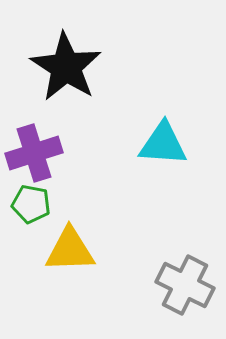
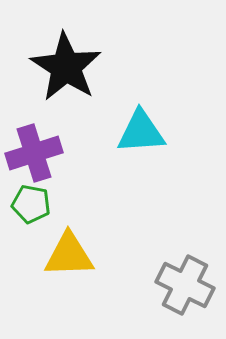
cyan triangle: moved 22 px left, 12 px up; rotated 8 degrees counterclockwise
yellow triangle: moved 1 px left, 5 px down
